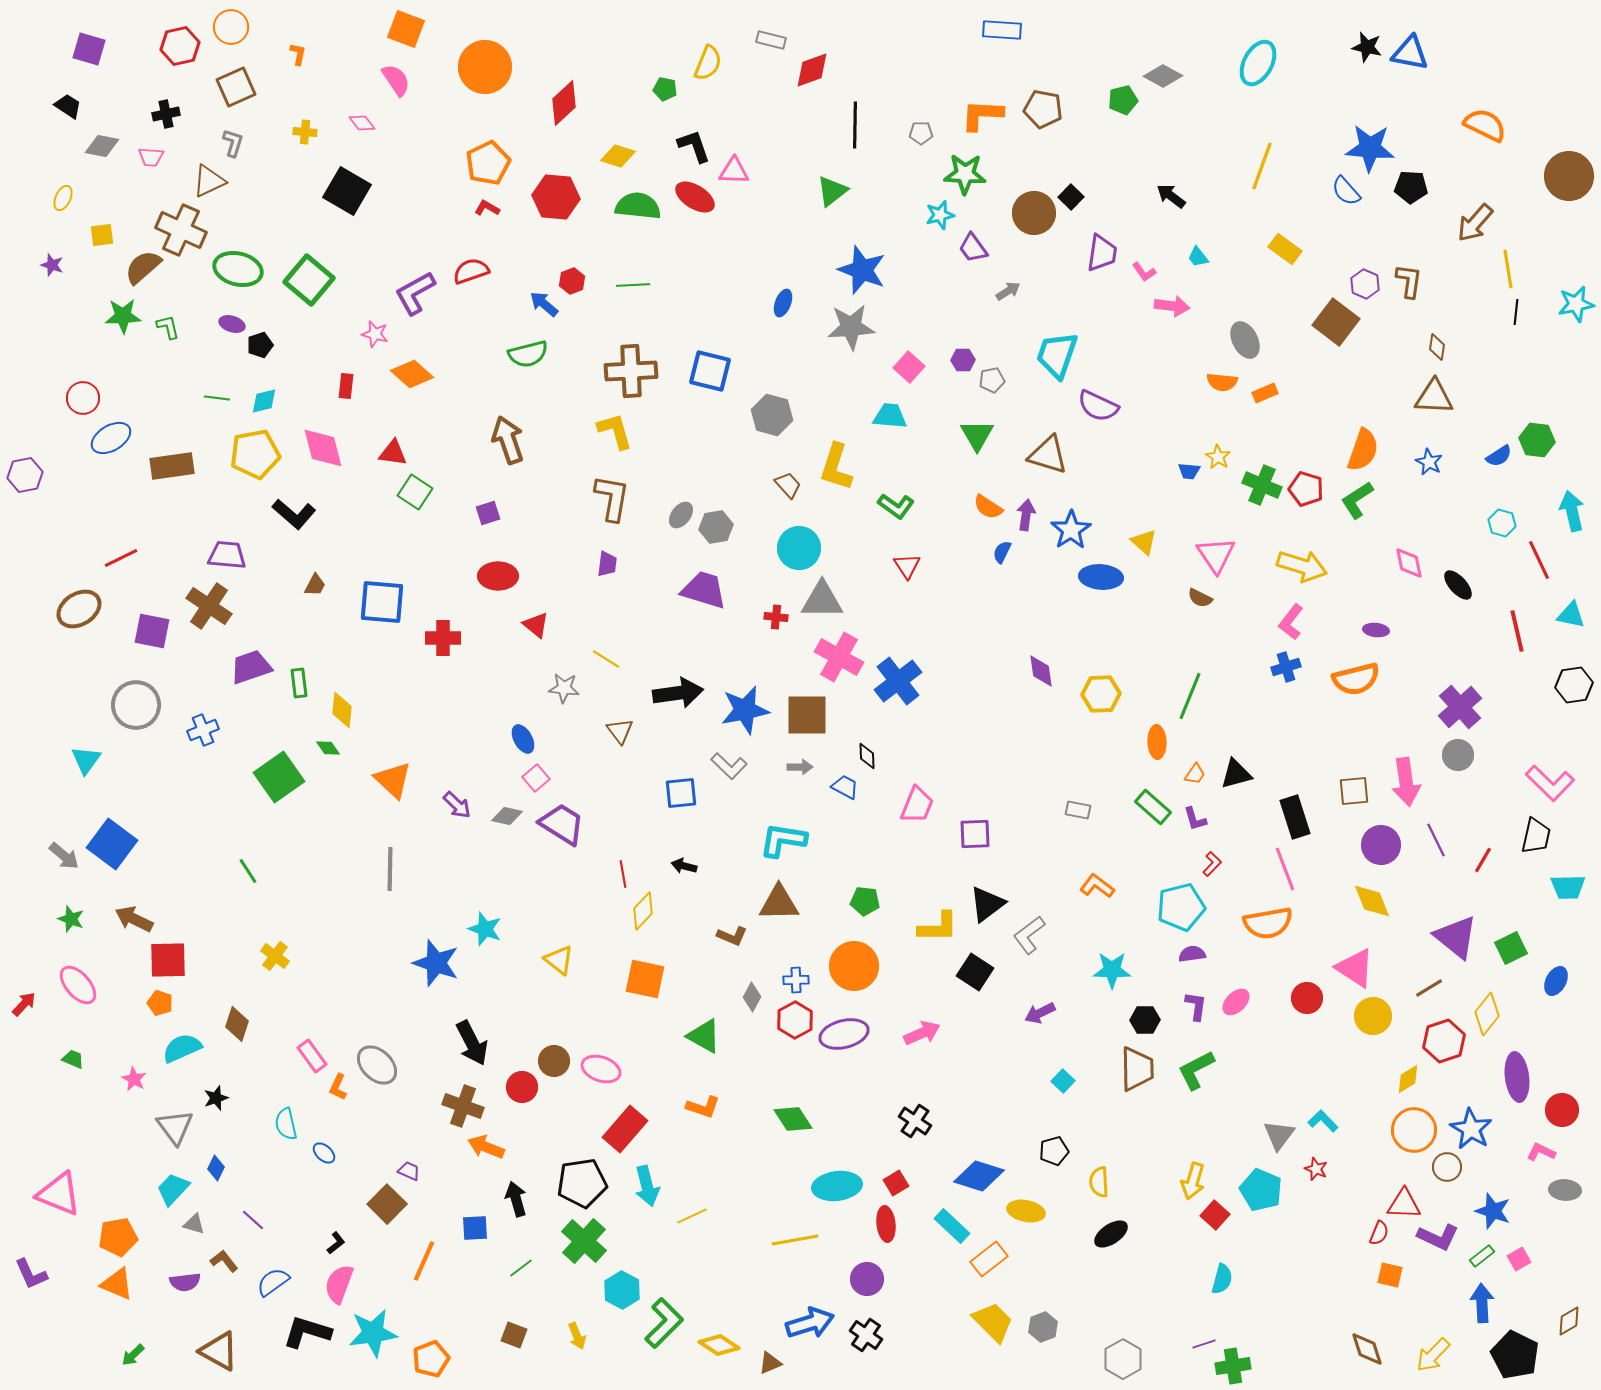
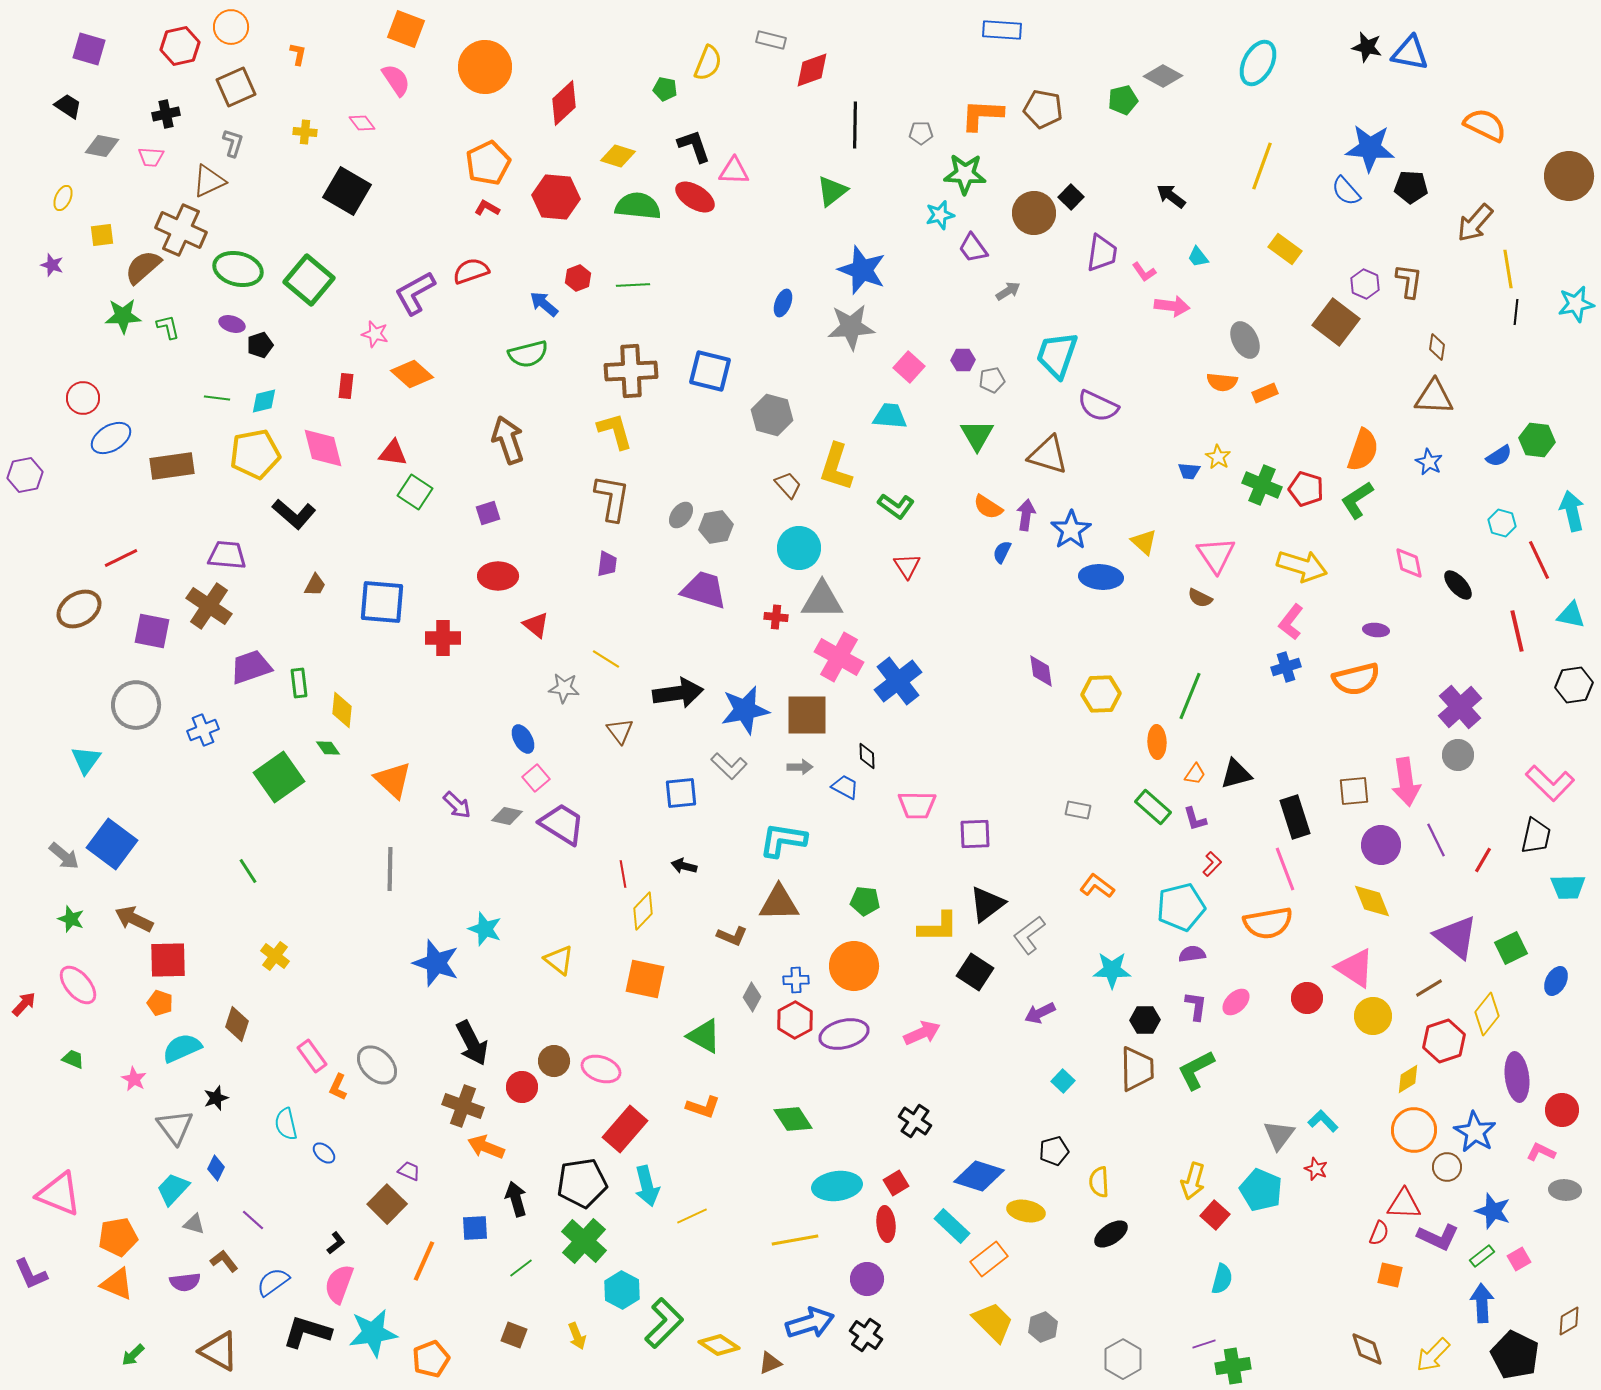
red hexagon at (572, 281): moved 6 px right, 3 px up
pink trapezoid at (917, 805): rotated 69 degrees clockwise
blue star at (1471, 1129): moved 4 px right, 3 px down
